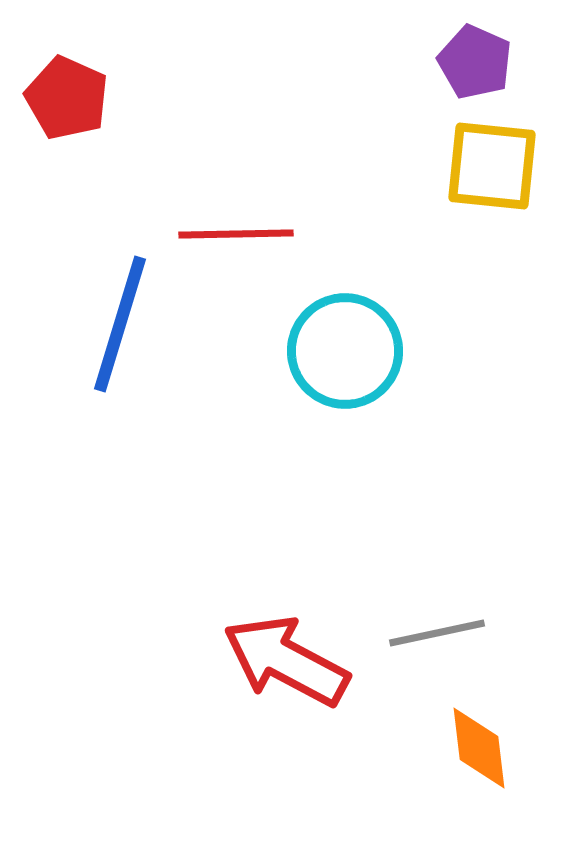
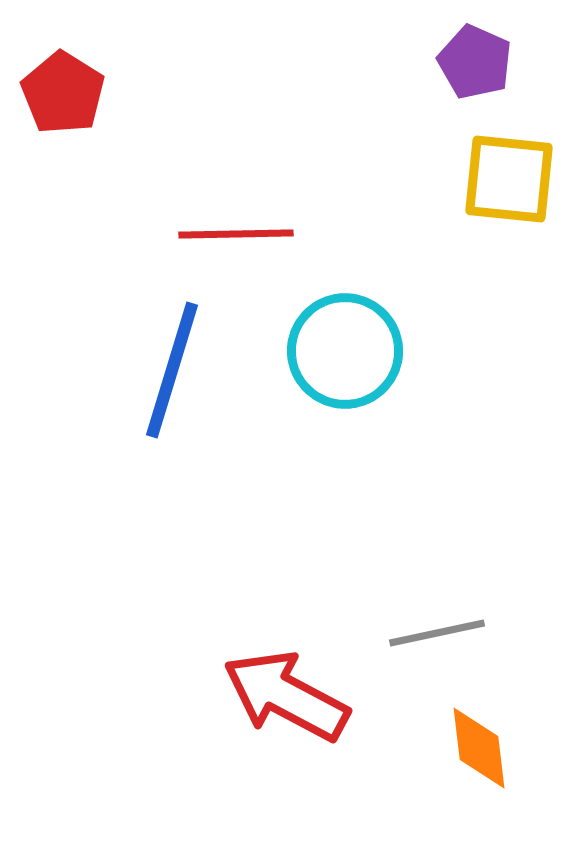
red pentagon: moved 4 px left, 5 px up; rotated 8 degrees clockwise
yellow square: moved 17 px right, 13 px down
blue line: moved 52 px right, 46 px down
red arrow: moved 35 px down
